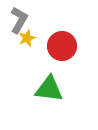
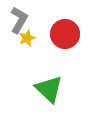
red circle: moved 3 px right, 12 px up
green triangle: rotated 36 degrees clockwise
